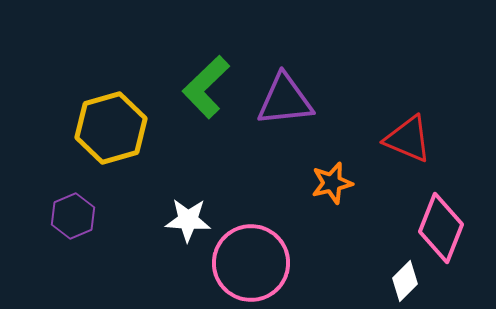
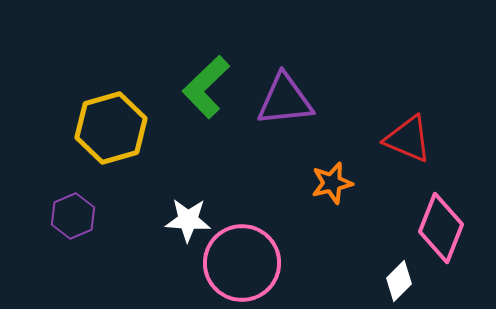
pink circle: moved 9 px left
white diamond: moved 6 px left
